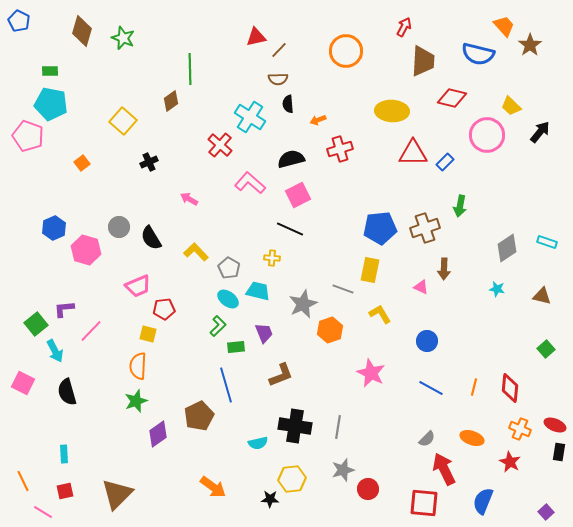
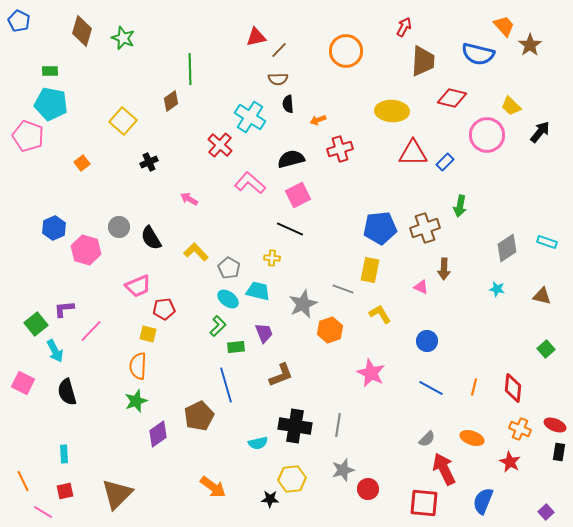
red diamond at (510, 388): moved 3 px right
gray line at (338, 427): moved 2 px up
